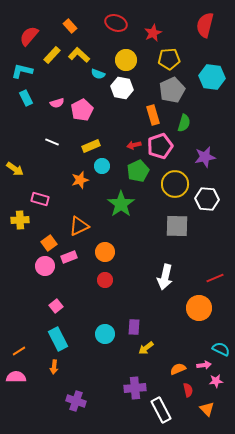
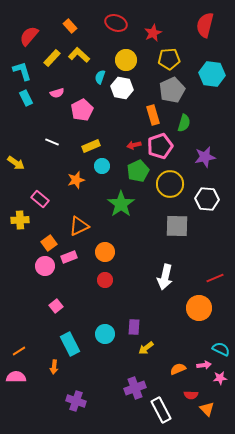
yellow rectangle at (52, 55): moved 3 px down
cyan L-shape at (22, 71): rotated 60 degrees clockwise
cyan semicircle at (98, 74): moved 2 px right, 3 px down; rotated 88 degrees clockwise
cyan hexagon at (212, 77): moved 3 px up
pink semicircle at (57, 103): moved 10 px up
yellow arrow at (15, 169): moved 1 px right, 6 px up
orange star at (80, 180): moved 4 px left
yellow circle at (175, 184): moved 5 px left
pink rectangle at (40, 199): rotated 24 degrees clockwise
cyan rectangle at (58, 339): moved 12 px right, 5 px down
pink star at (216, 381): moved 4 px right, 3 px up
purple cross at (135, 388): rotated 15 degrees counterclockwise
red semicircle at (188, 390): moved 3 px right, 5 px down; rotated 104 degrees clockwise
